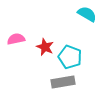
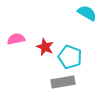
cyan semicircle: moved 1 px up
